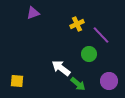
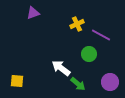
purple line: rotated 18 degrees counterclockwise
purple circle: moved 1 px right, 1 px down
